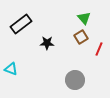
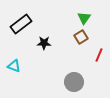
green triangle: rotated 16 degrees clockwise
black star: moved 3 px left
red line: moved 6 px down
cyan triangle: moved 3 px right, 3 px up
gray circle: moved 1 px left, 2 px down
